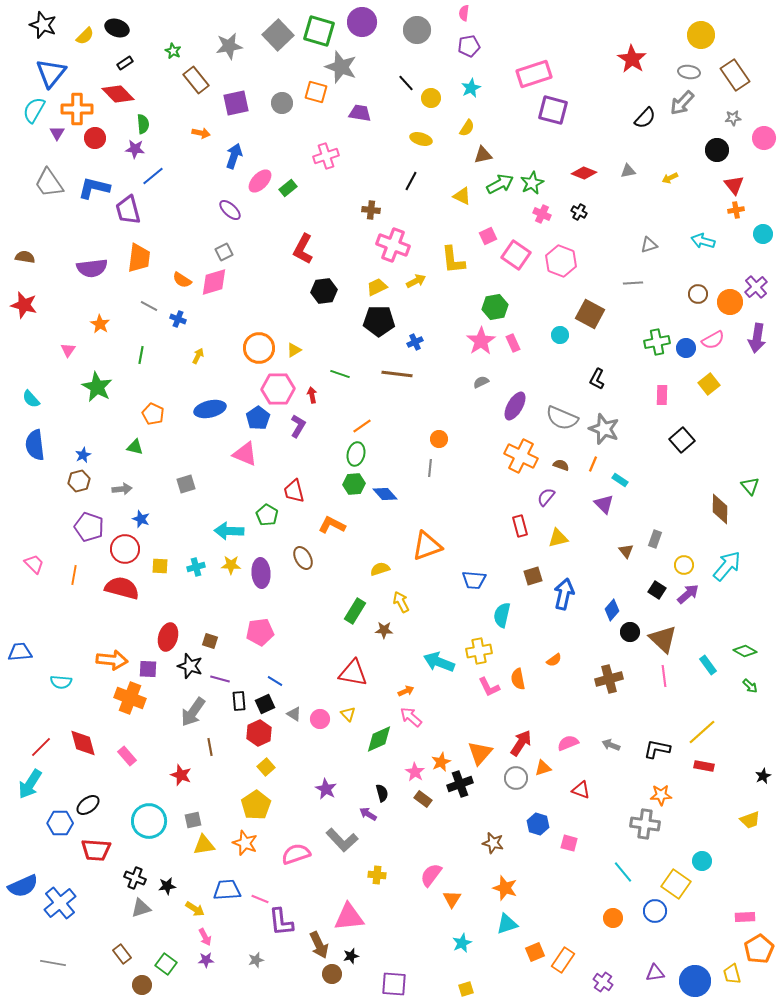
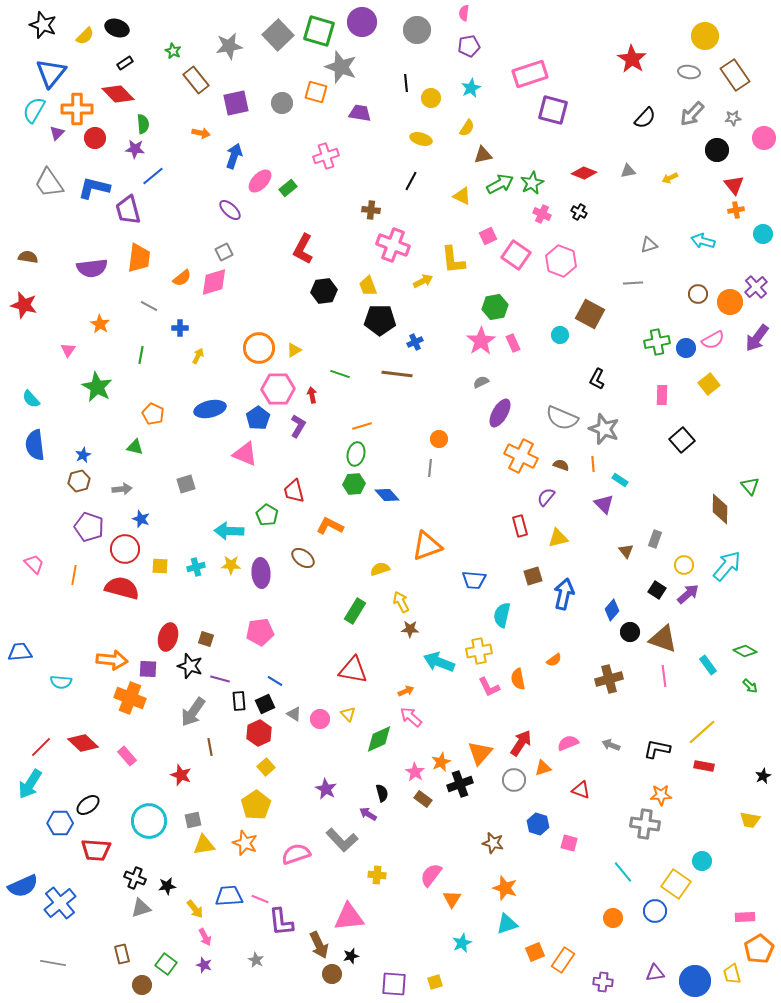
yellow circle at (701, 35): moved 4 px right, 1 px down
pink rectangle at (534, 74): moved 4 px left
black line at (406, 83): rotated 36 degrees clockwise
gray arrow at (682, 103): moved 10 px right, 11 px down
purple triangle at (57, 133): rotated 14 degrees clockwise
brown semicircle at (25, 257): moved 3 px right
orange semicircle at (182, 280): moved 2 px up; rotated 72 degrees counterclockwise
yellow arrow at (416, 281): moved 7 px right
yellow trapezoid at (377, 287): moved 9 px left, 1 px up; rotated 85 degrees counterclockwise
blue cross at (178, 319): moved 2 px right, 9 px down; rotated 21 degrees counterclockwise
black pentagon at (379, 321): moved 1 px right, 1 px up
purple arrow at (757, 338): rotated 28 degrees clockwise
purple ellipse at (515, 406): moved 15 px left, 7 px down
orange line at (362, 426): rotated 18 degrees clockwise
orange line at (593, 464): rotated 28 degrees counterclockwise
blue diamond at (385, 494): moved 2 px right, 1 px down
orange L-shape at (332, 525): moved 2 px left, 1 px down
brown ellipse at (303, 558): rotated 25 degrees counterclockwise
brown star at (384, 630): moved 26 px right, 1 px up
brown triangle at (663, 639): rotated 24 degrees counterclockwise
brown square at (210, 641): moved 4 px left, 2 px up
red triangle at (353, 673): moved 3 px up
red diamond at (83, 743): rotated 32 degrees counterclockwise
gray circle at (516, 778): moved 2 px left, 2 px down
yellow trapezoid at (750, 820): rotated 30 degrees clockwise
blue trapezoid at (227, 890): moved 2 px right, 6 px down
yellow arrow at (195, 909): rotated 18 degrees clockwise
brown rectangle at (122, 954): rotated 24 degrees clockwise
purple star at (206, 960): moved 2 px left, 5 px down; rotated 21 degrees clockwise
gray star at (256, 960): rotated 28 degrees counterclockwise
purple cross at (603, 982): rotated 30 degrees counterclockwise
yellow square at (466, 989): moved 31 px left, 7 px up
